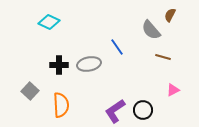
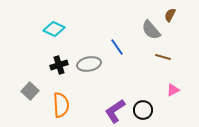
cyan diamond: moved 5 px right, 7 px down
black cross: rotated 18 degrees counterclockwise
